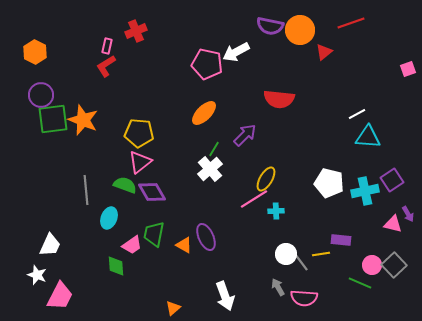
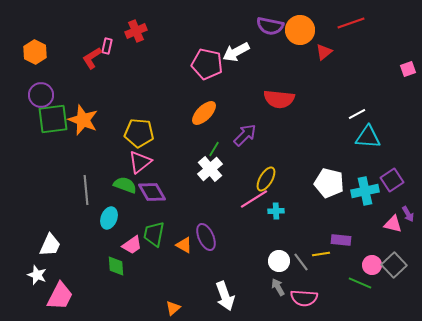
red L-shape at (106, 66): moved 14 px left, 8 px up
white circle at (286, 254): moved 7 px left, 7 px down
